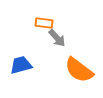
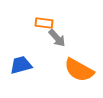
orange semicircle: rotated 8 degrees counterclockwise
